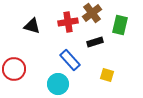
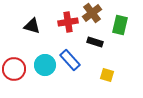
black rectangle: rotated 35 degrees clockwise
cyan circle: moved 13 px left, 19 px up
